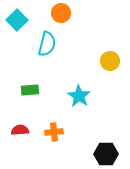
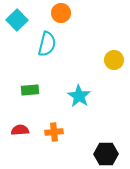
yellow circle: moved 4 px right, 1 px up
